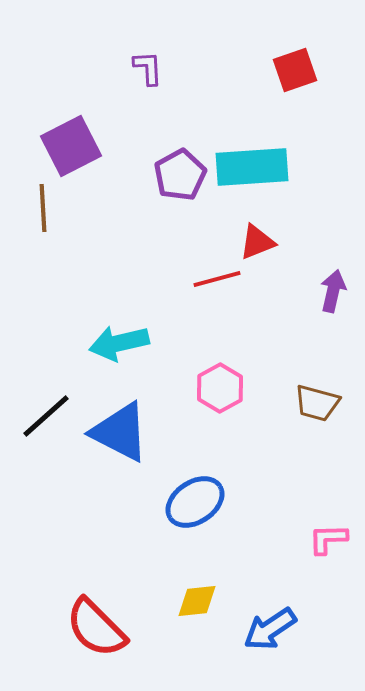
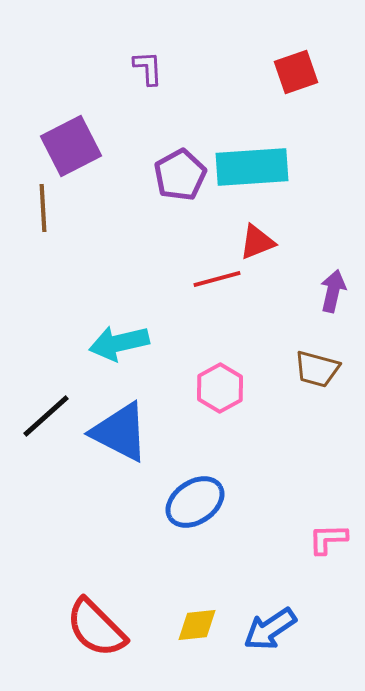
red square: moved 1 px right, 2 px down
brown trapezoid: moved 34 px up
yellow diamond: moved 24 px down
